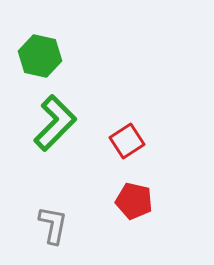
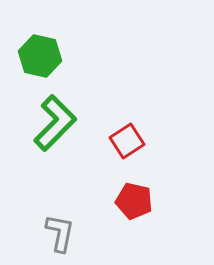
gray L-shape: moved 7 px right, 8 px down
